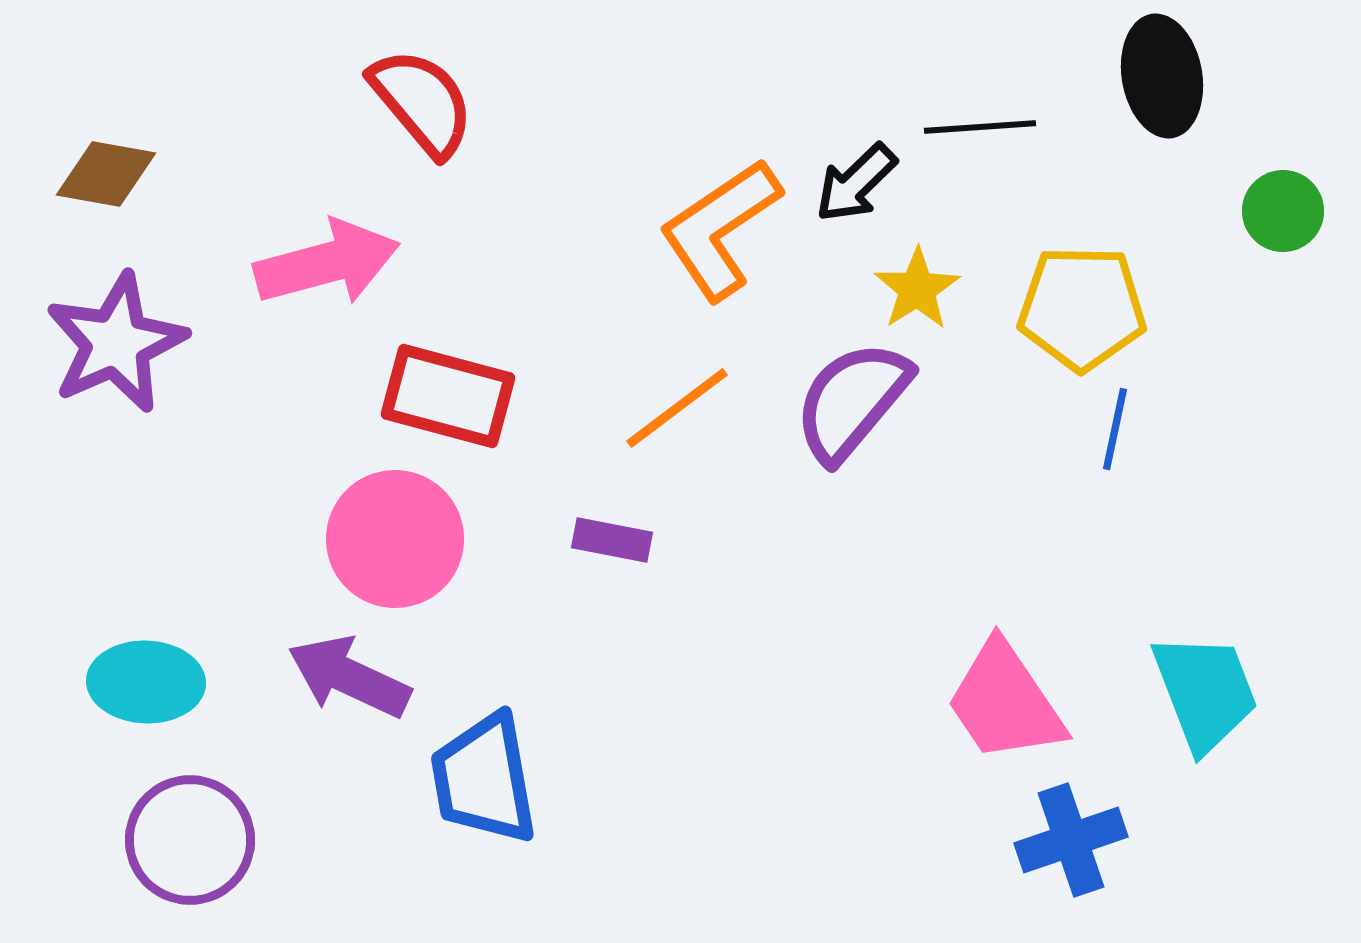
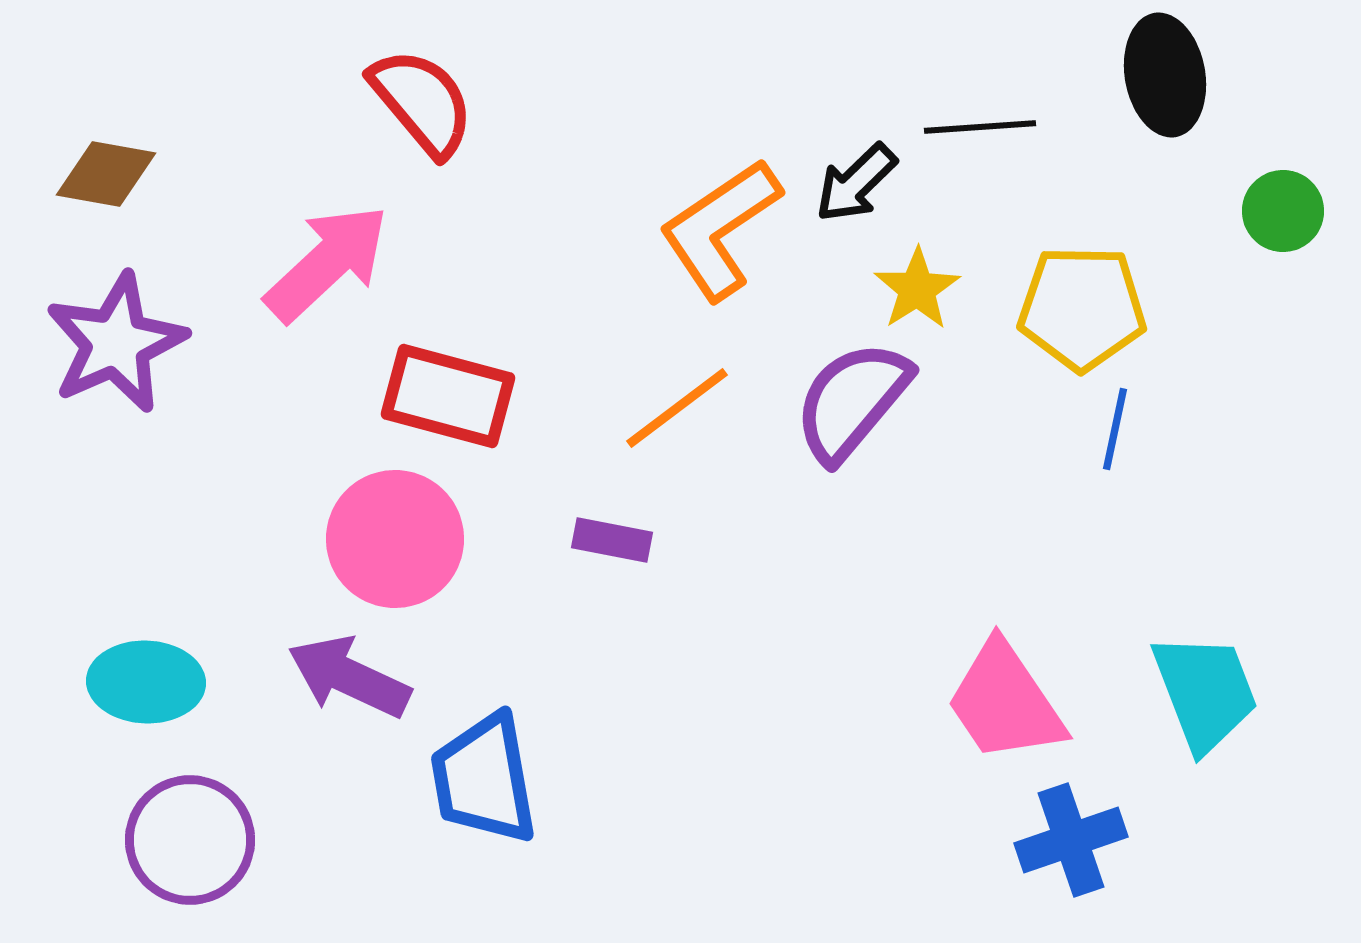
black ellipse: moved 3 px right, 1 px up
pink arrow: rotated 28 degrees counterclockwise
